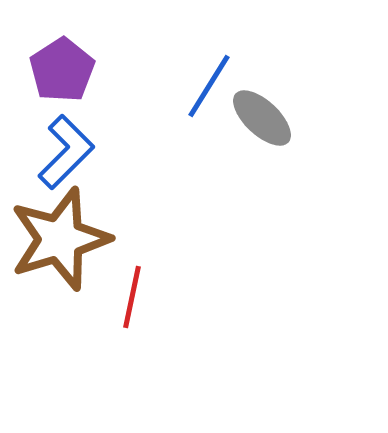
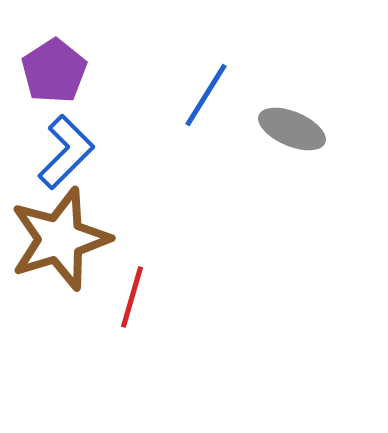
purple pentagon: moved 8 px left, 1 px down
blue line: moved 3 px left, 9 px down
gray ellipse: moved 30 px right, 11 px down; rotated 20 degrees counterclockwise
red line: rotated 4 degrees clockwise
